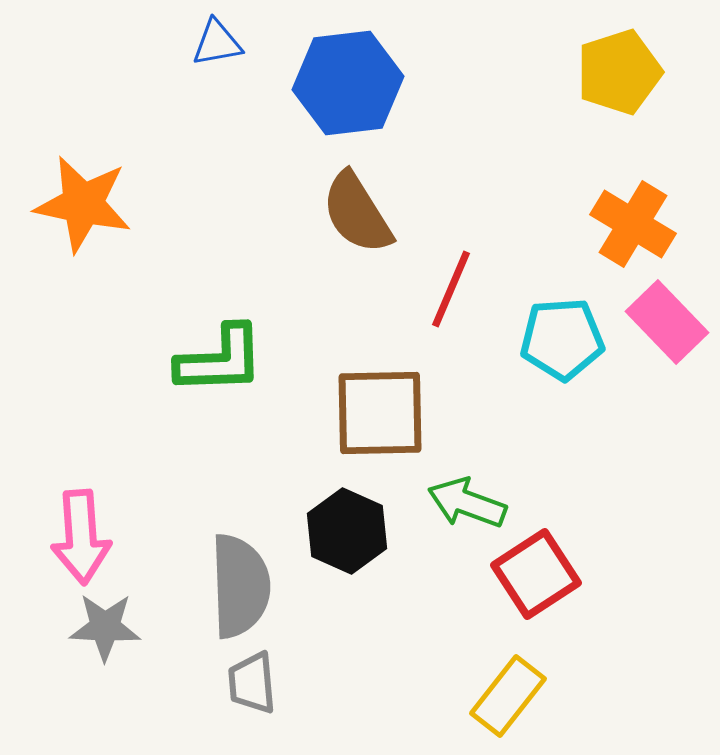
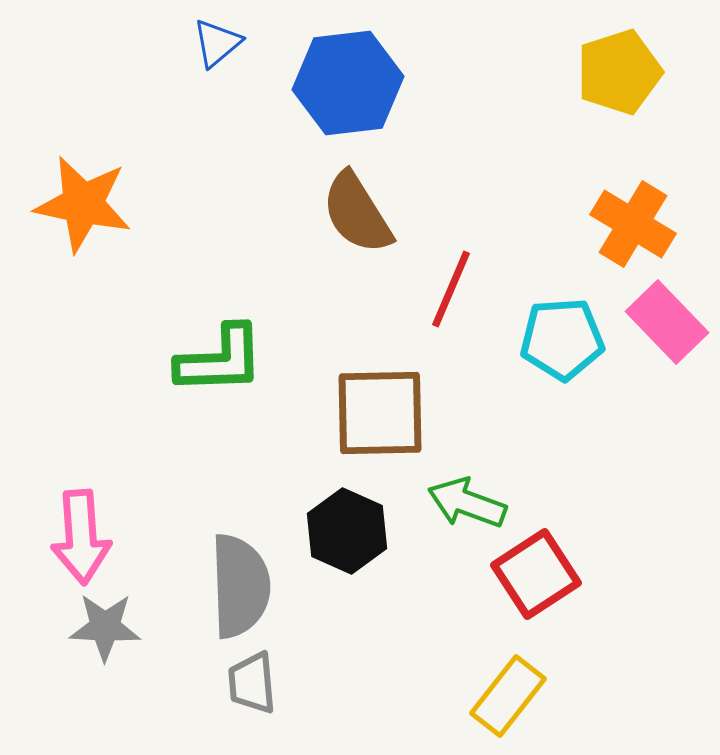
blue triangle: rotated 30 degrees counterclockwise
